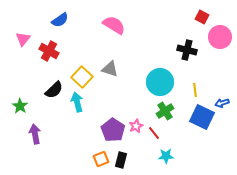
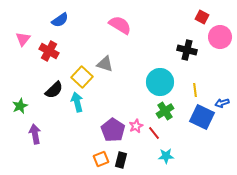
pink semicircle: moved 6 px right
gray triangle: moved 5 px left, 5 px up
green star: rotated 14 degrees clockwise
